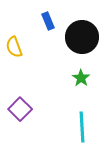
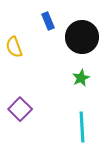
green star: rotated 12 degrees clockwise
